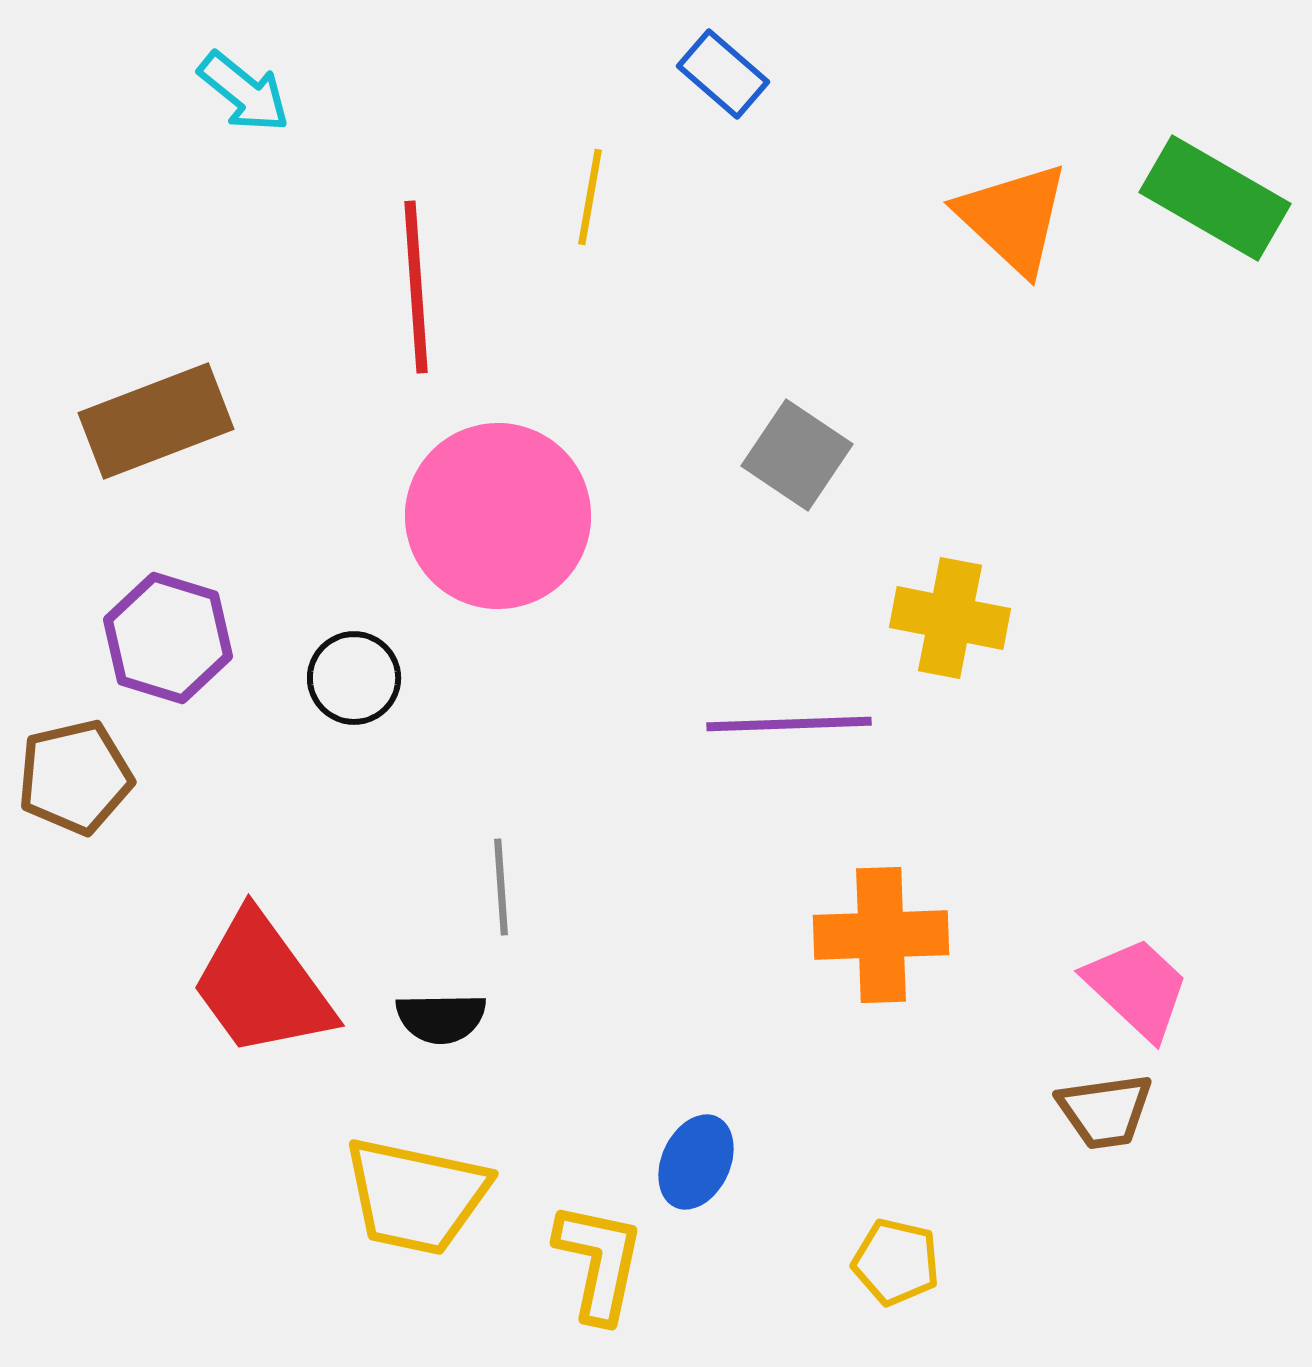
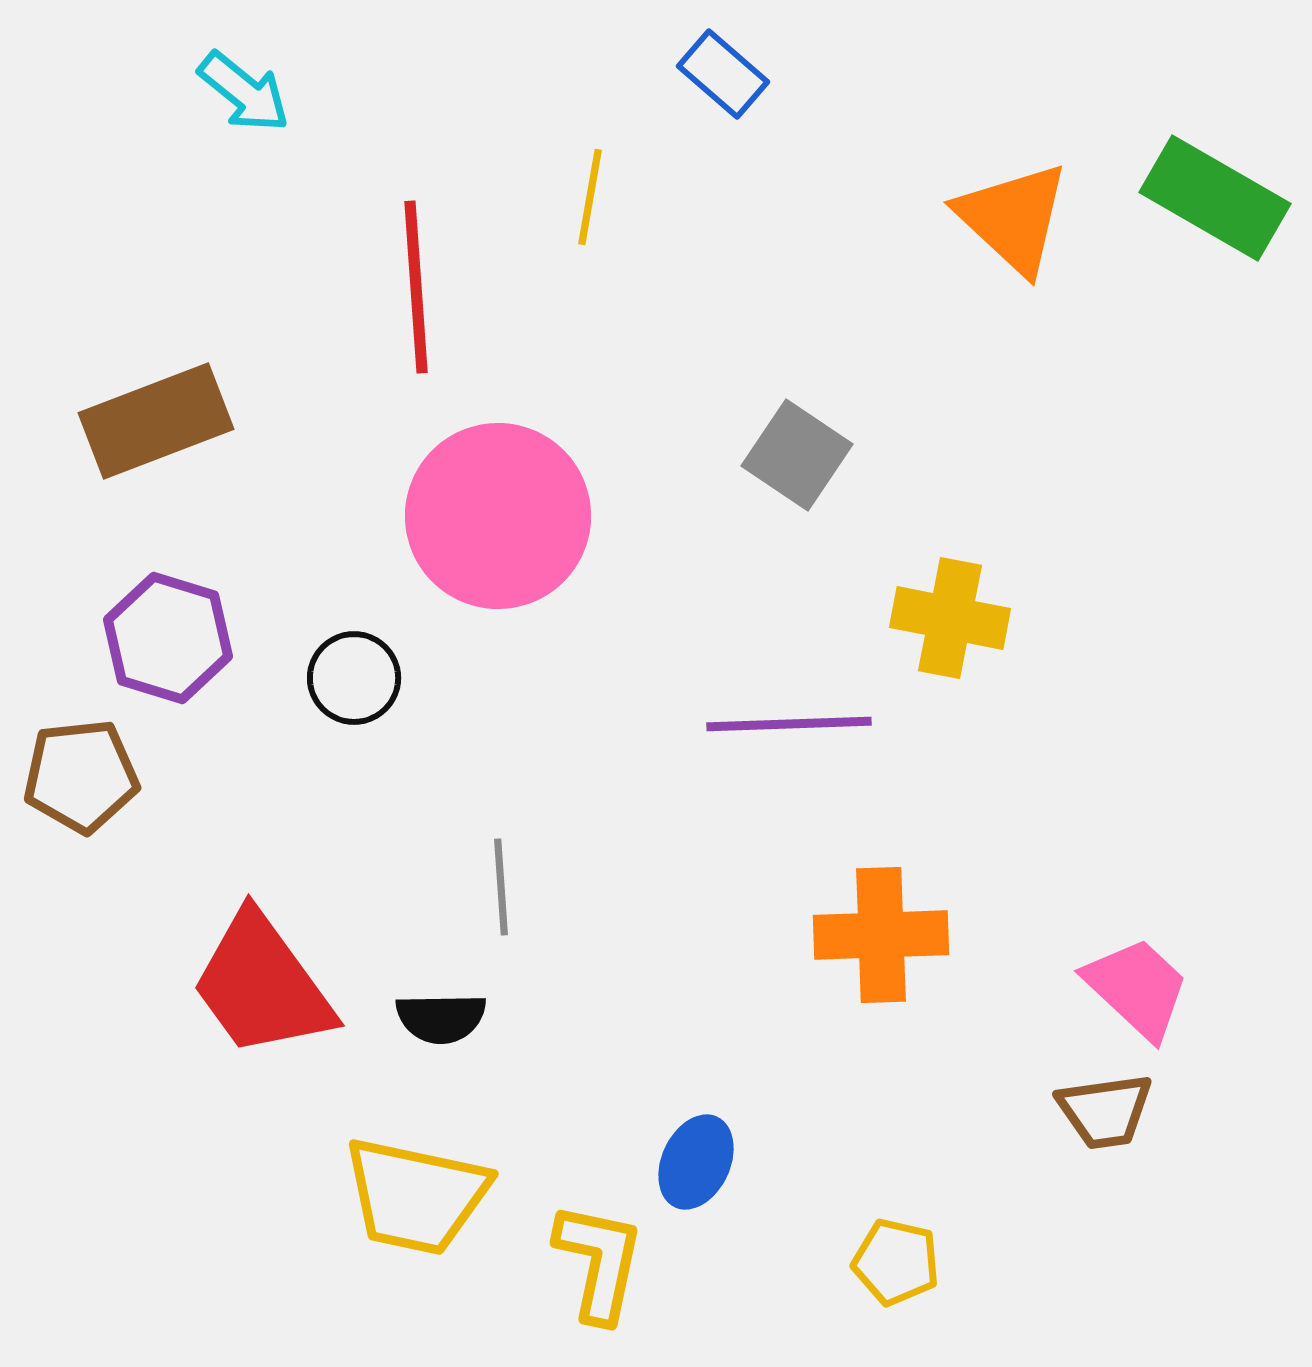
brown pentagon: moved 6 px right, 1 px up; rotated 7 degrees clockwise
